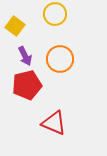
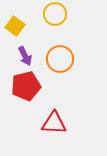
red pentagon: moved 1 px left, 1 px down
red triangle: rotated 20 degrees counterclockwise
